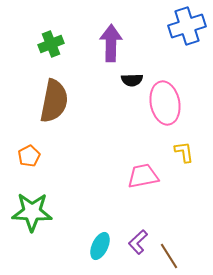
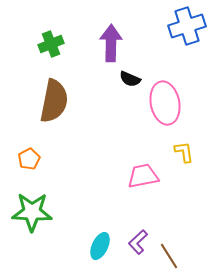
black semicircle: moved 2 px left, 1 px up; rotated 25 degrees clockwise
orange pentagon: moved 3 px down
